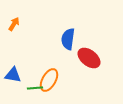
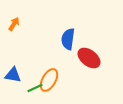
green line: rotated 21 degrees counterclockwise
